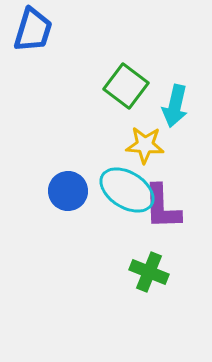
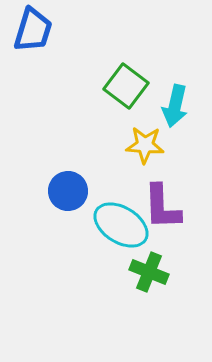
cyan ellipse: moved 6 px left, 35 px down
